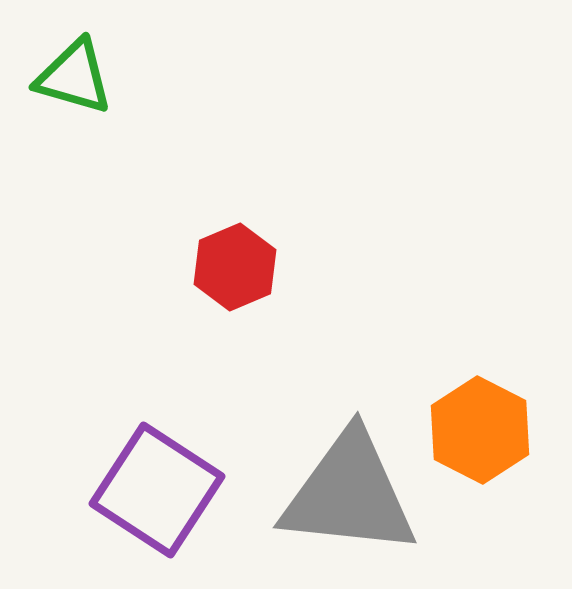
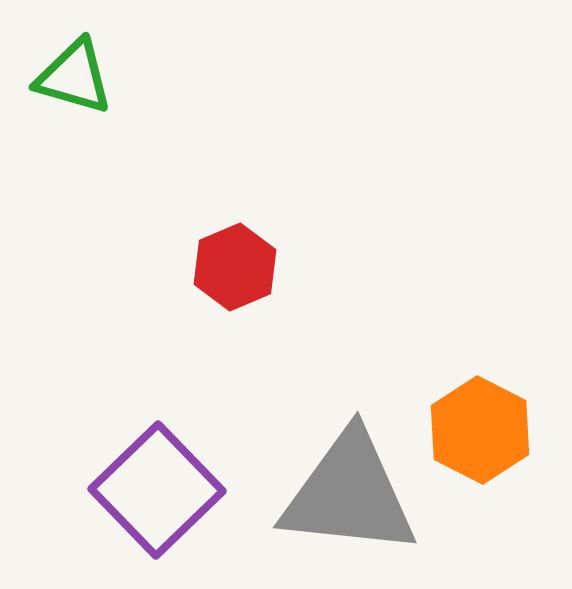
purple square: rotated 13 degrees clockwise
